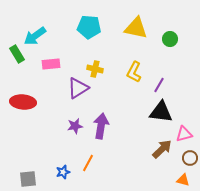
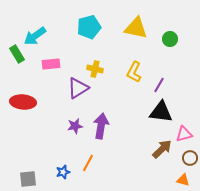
cyan pentagon: rotated 20 degrees counterclockwise
